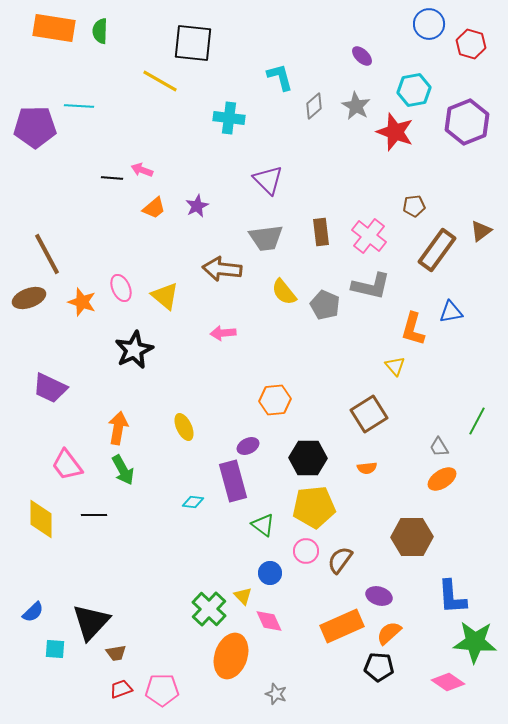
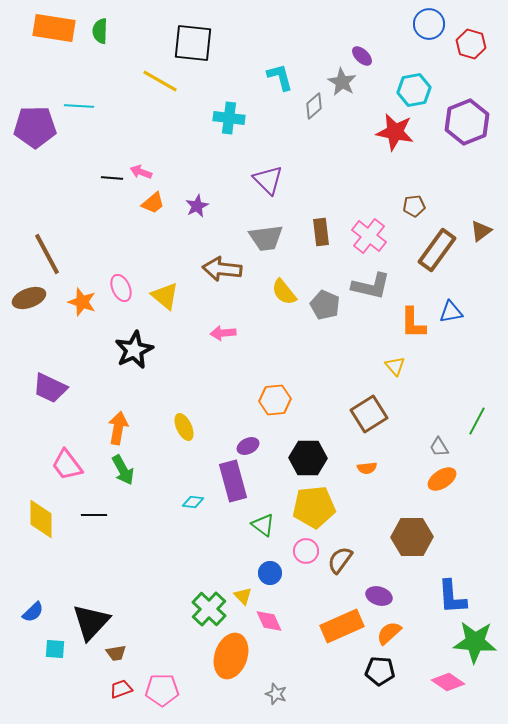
gray star at (356, 106): moved 14 px left, 24 px up
red star at (395, 132): rotated 9 degrees counterclockwise
pink arrow at (142, 170): moved 1 px left, 2 px down
orange trapezoid at (154, 208): moved 1 px left, 5 px up
orange L-shape at (413, 329): moved 6 px up; rotated 16 degrees counterclockwise
black pentagon at (379, 667): moved 1 px right, 4 px down
